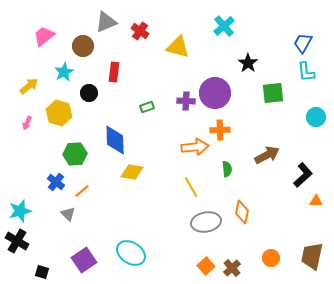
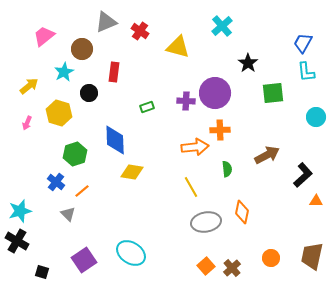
cyan cross at (224, 26): moved 2 px left
brown circle at (83, 46): moved 1 px left, 3 px down
green hexagon at (75, 154): rotated 15 degrees counterclockwise
